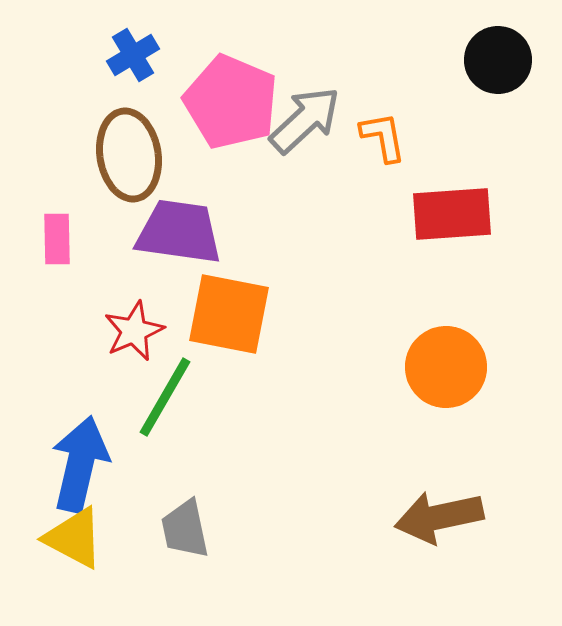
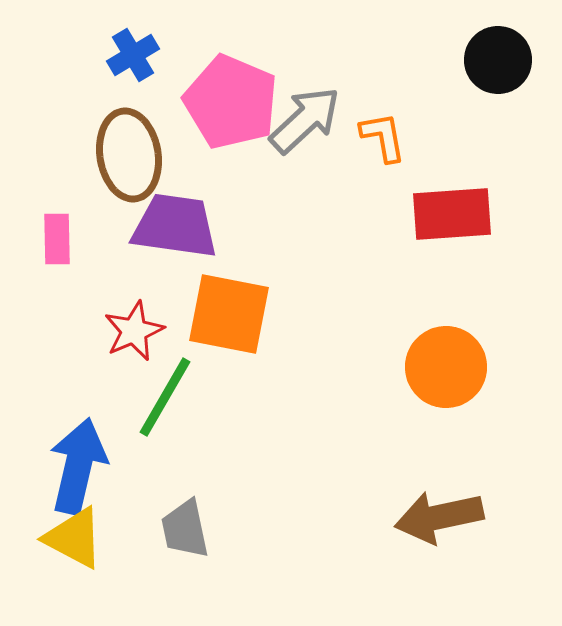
purple trapezoid: moved 4 px left, 6 px up
blue arrow: moved 2 px left, 2 px down
